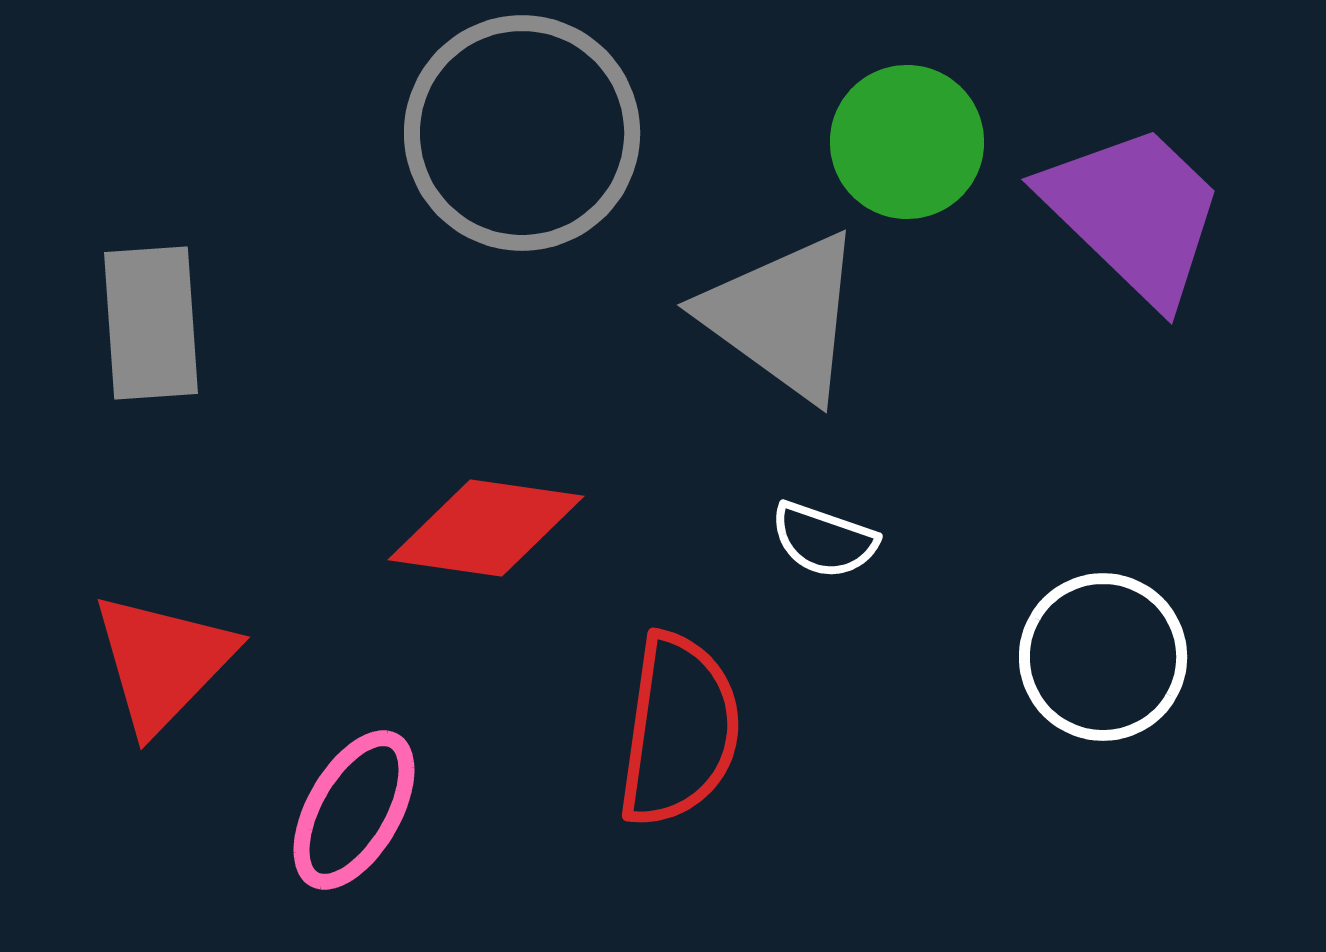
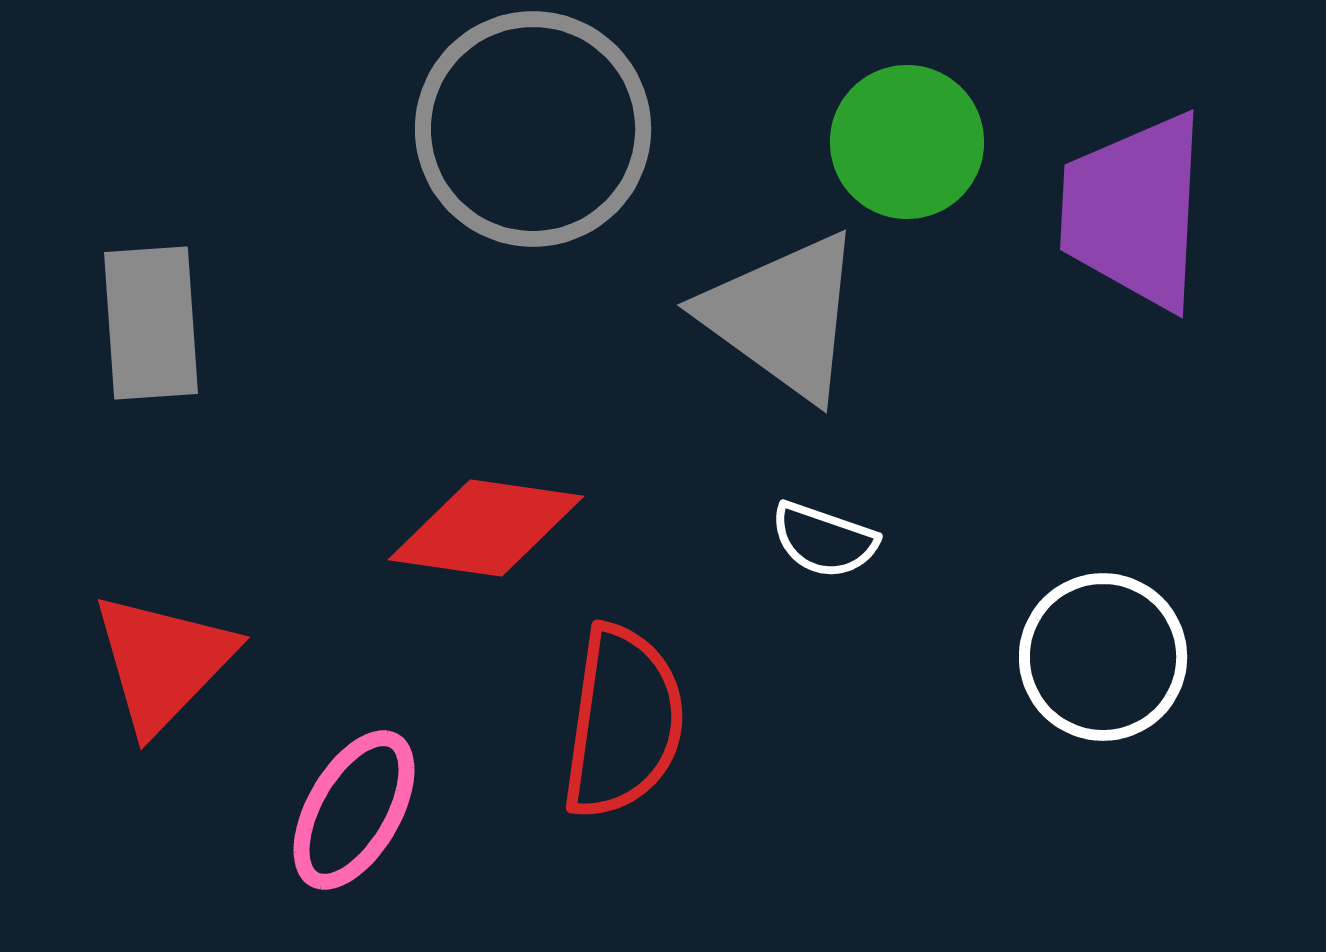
gray circle: moved 11 px right, 4 px up
purple trapezoid: moved 2 px up; rotated 131 degrees counterclockwise
red semicircle: moved 56 px left, 8 px up
